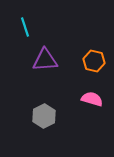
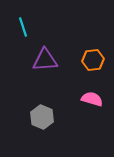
cyan line: moved 2 px left
orange hexagon: moved 1 px left, 1 px up; rotated 20 degrees counterclockwise
gray hexagon: moved 2 px left, 1 px down; rotated 10 degrees counterclockwise
